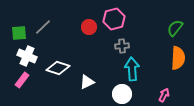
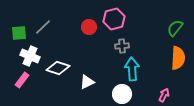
white cross: moved 3 px right
